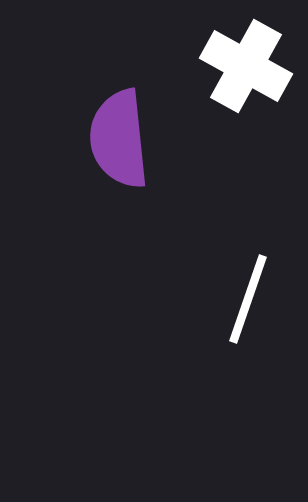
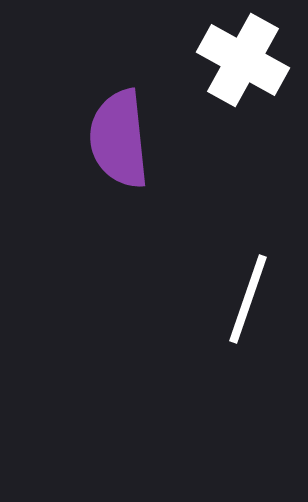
white cross: moved 3 px left, 6 px up
